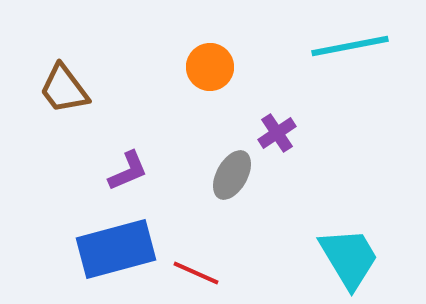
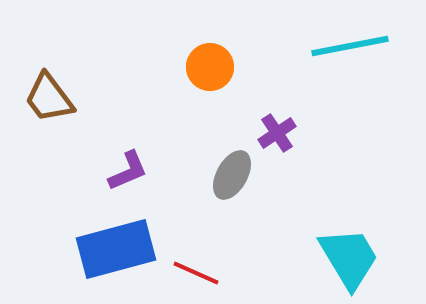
brown trapezoid: moved 15 px left, 9 px down
